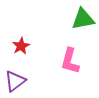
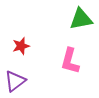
green triangle: moved 2 px left
red star: rotated 12 degrees clockwise
